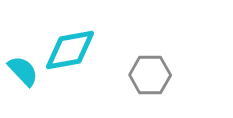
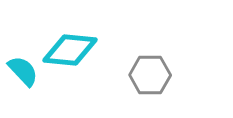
cyan diamond: rotated 16 degrees clockwise
